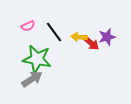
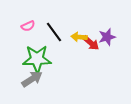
green star: rotated 12 degrees counterclockwise
